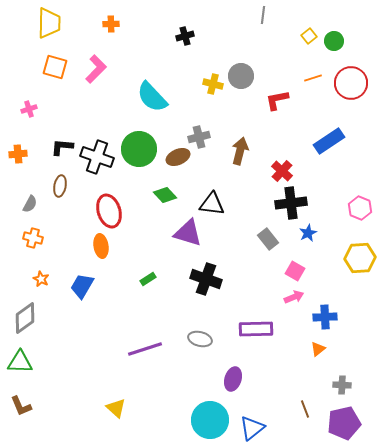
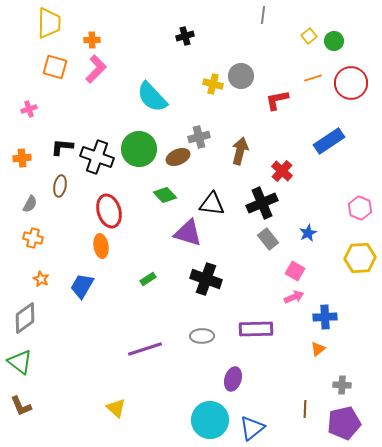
orange cross at (111, 24): moved 19 px left, 16 px down
orange cross at (18, 154): moved 4 px right, 4 px down
black cross at (291, 203): moved 29 px left; rotated 16 degrees counterclockwise
gray ellipse at (200, 339): moved 2 px right, 3 px up; rotated 15 degrees counterclockwise
green triangle at (20, 362): rotated 36 degrees clockwise
brown line at (305, 409): rotated 24 degrees clockwise
